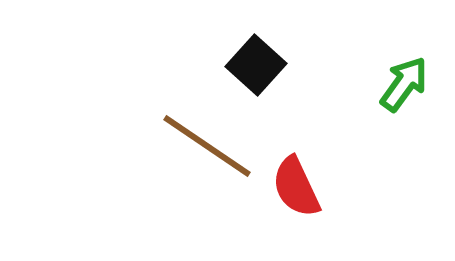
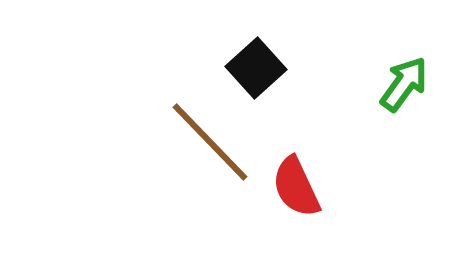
black square: moved 3 px down; rotated 6 degrees clockwise
brown line: moved 3 px right, 4 px up; rotated 12 degrees clockwise
